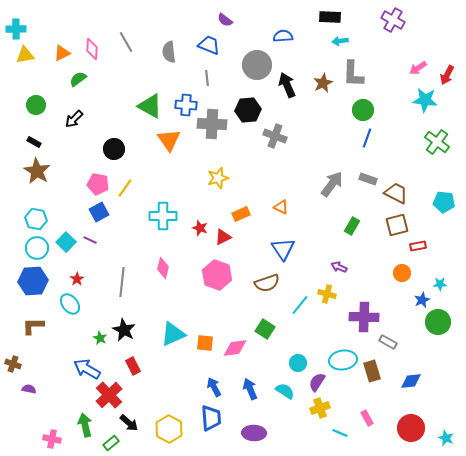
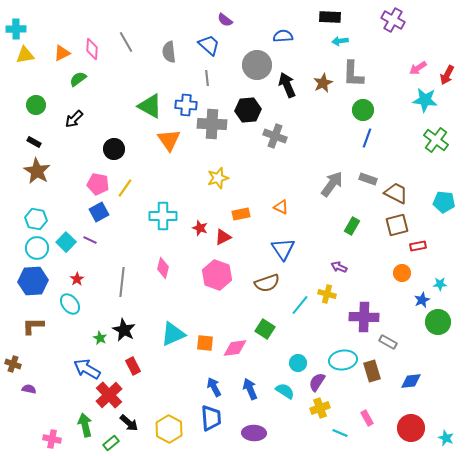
blue trapezoid at (209, 45): rotated 20 degrees clockwise
green cross at (437, 142): moved 1 px left, 2 px up
orange rectangle at (241, 214): rotated 12 degrees clockwise
